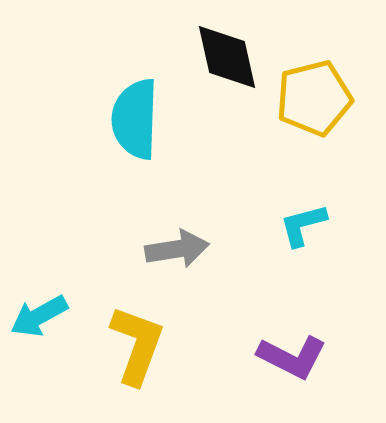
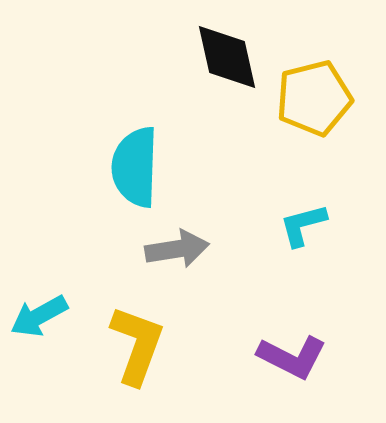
cyan semicircle: moved 48 px down
